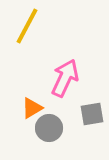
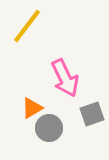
yellow line: rotated 9 degrees clockwise
pink arrow: rotated 129 degrees clockwise
gray square: rotated 10 degrees counterclockwise
